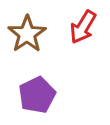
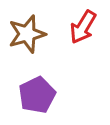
brown star: rotated 18 degrees clockwise
